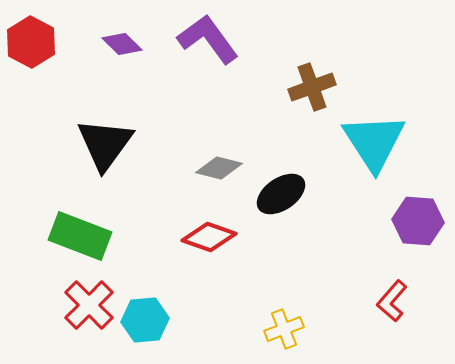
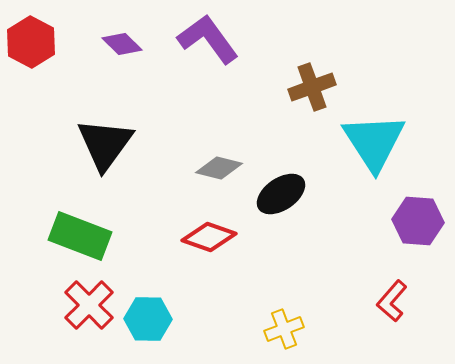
cyan hexagon: moved 3 px right, 1 px up; rotated 6 degrees clockwise
